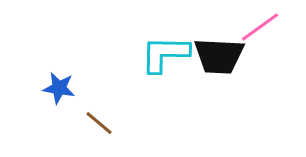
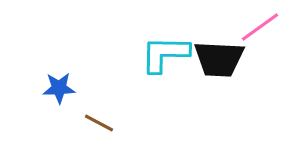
black trapezoid: moved 3 px down
blue star: rotated 12 degrees counterclockwise
brown line: rotated 12 degrees counterclockwise
